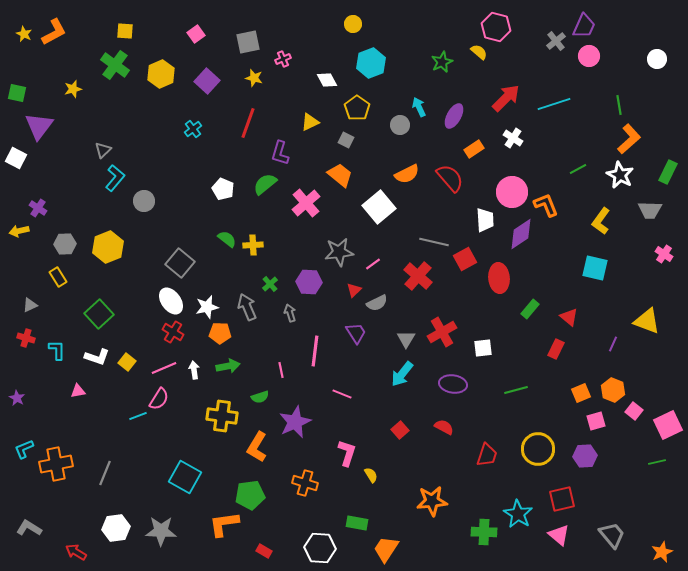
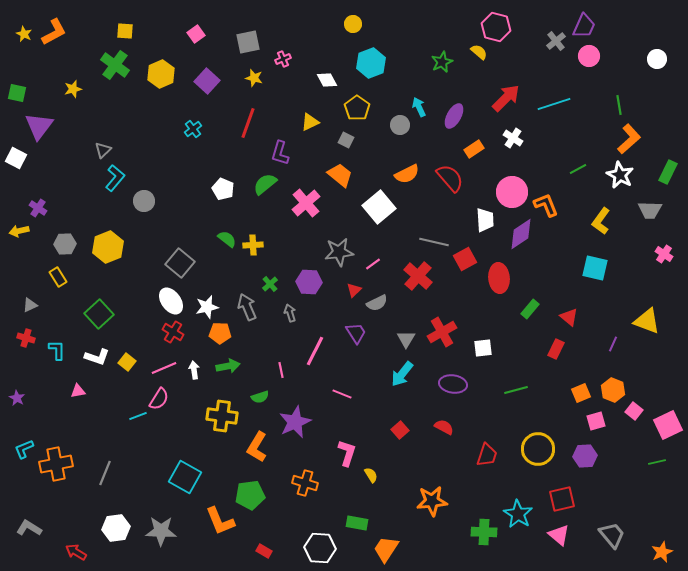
pink line at (315, 351): rotated 20 degrees clockwise
orange L-shape at (224, 524): moved 4 px left, 3 px up; rotated 104 degrees counterclockwise
